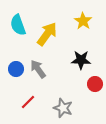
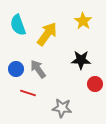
red line: moved 9 px up; rotated 63 degrees clockwise
gray star: moved 1 px left; rotated 12 degrees counterclockwise
